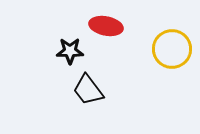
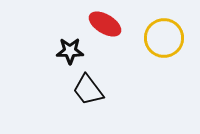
red ellipse: moved 1 px left, 2 px up; rotated 20 degrees clockwise
yellow circle: moved 8 px left, 11 px up
